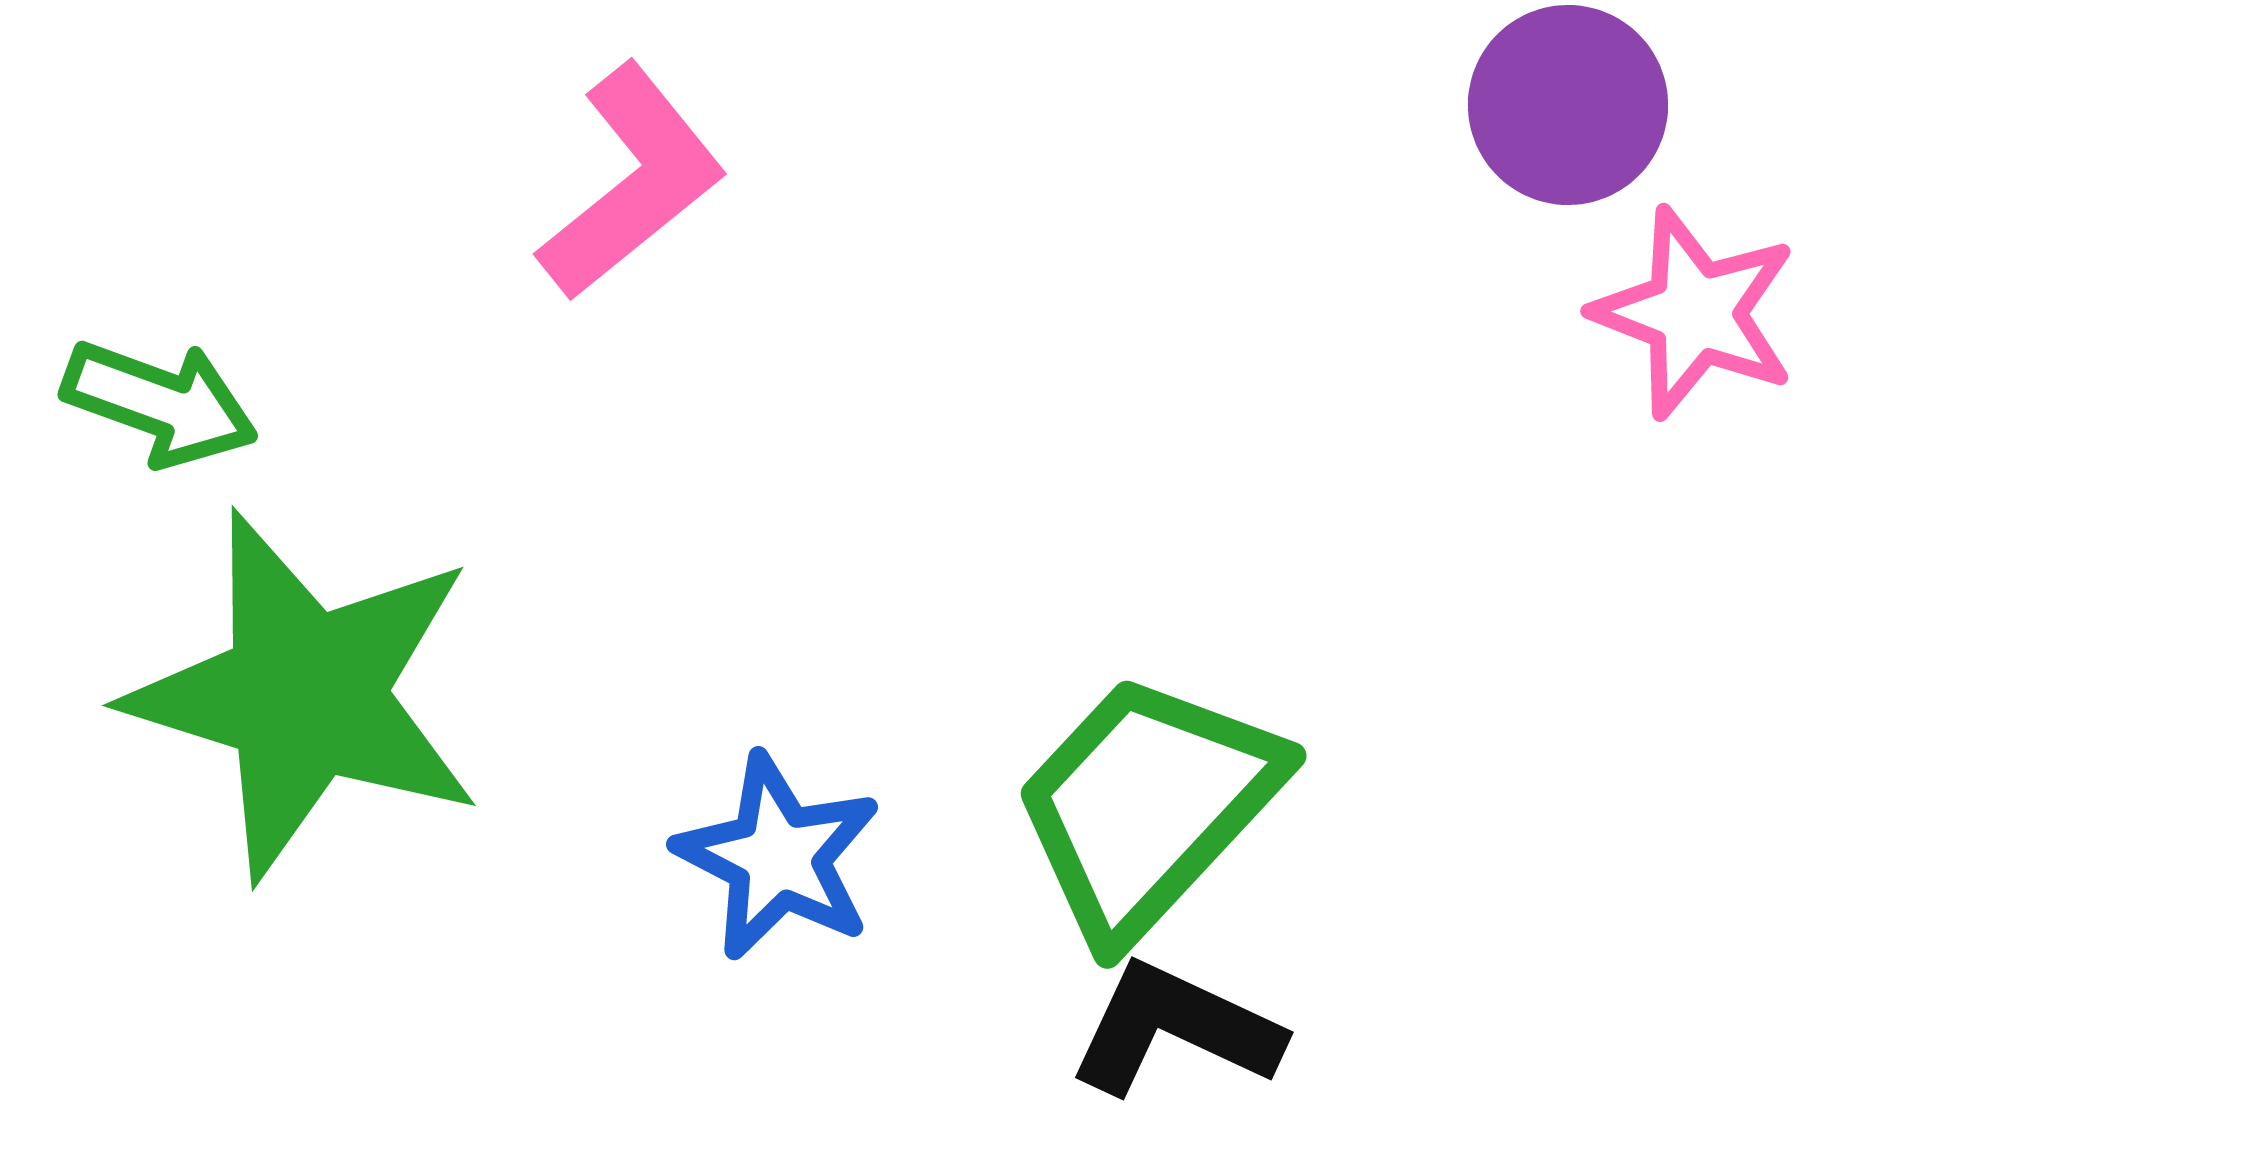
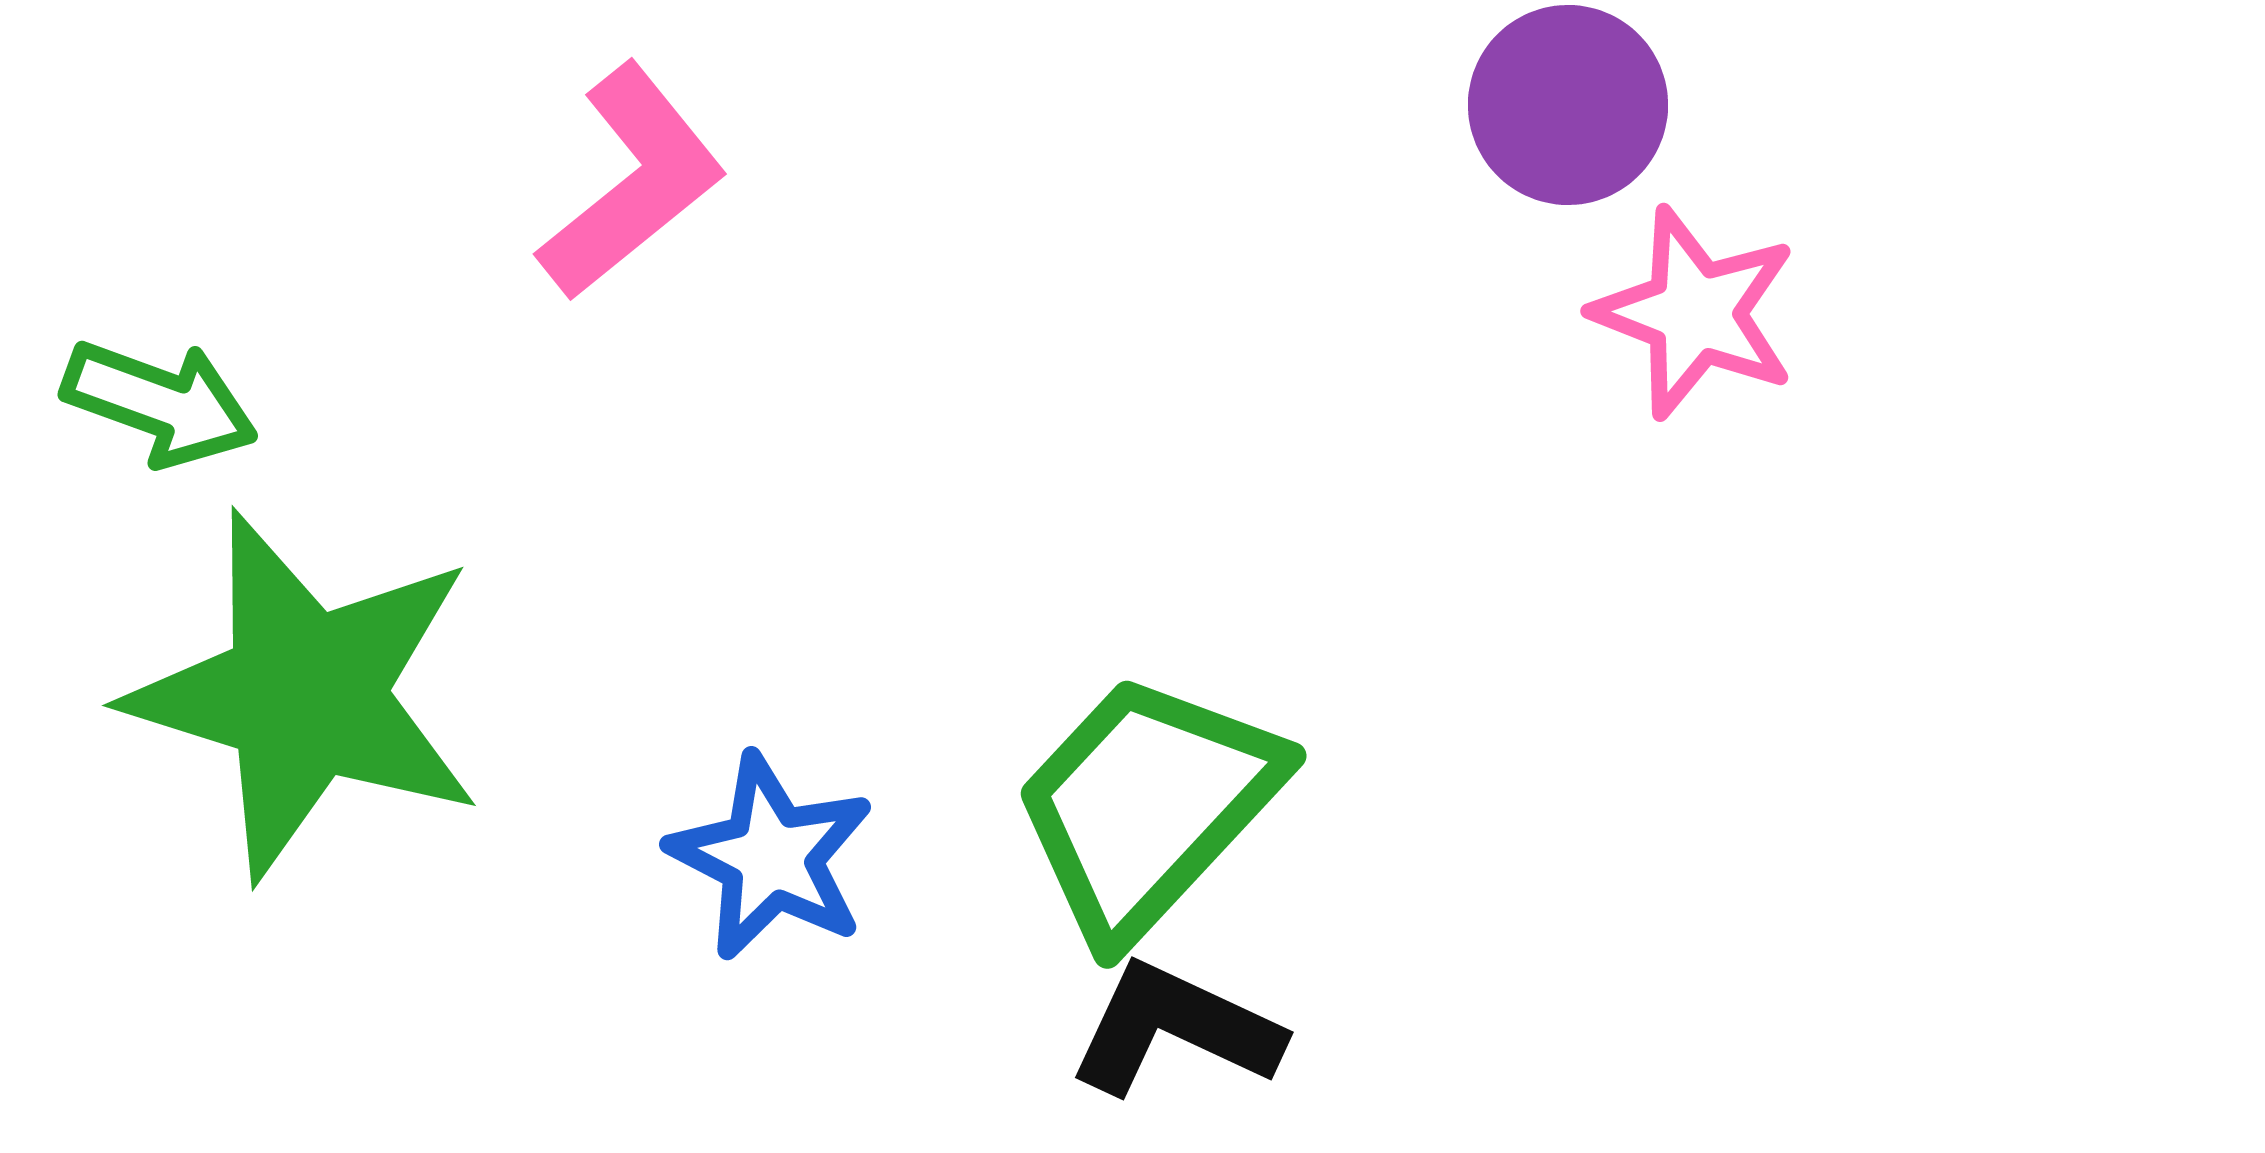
blue star: moved 7 px left
